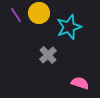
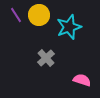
yellow circle: moved 2 px down
gray cross: moved 2 px left, 3 px down
pink semicircle: moved 2 px right, 3 px up
